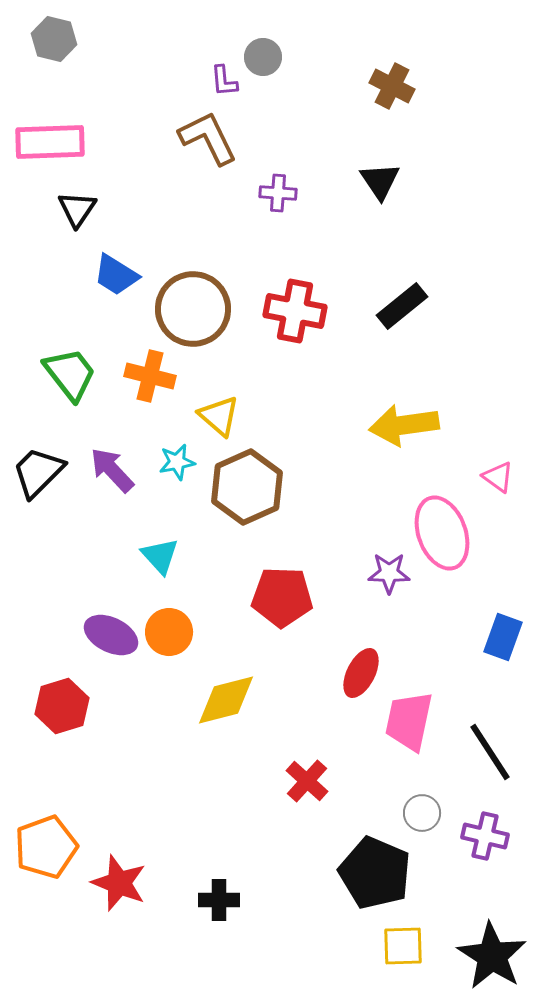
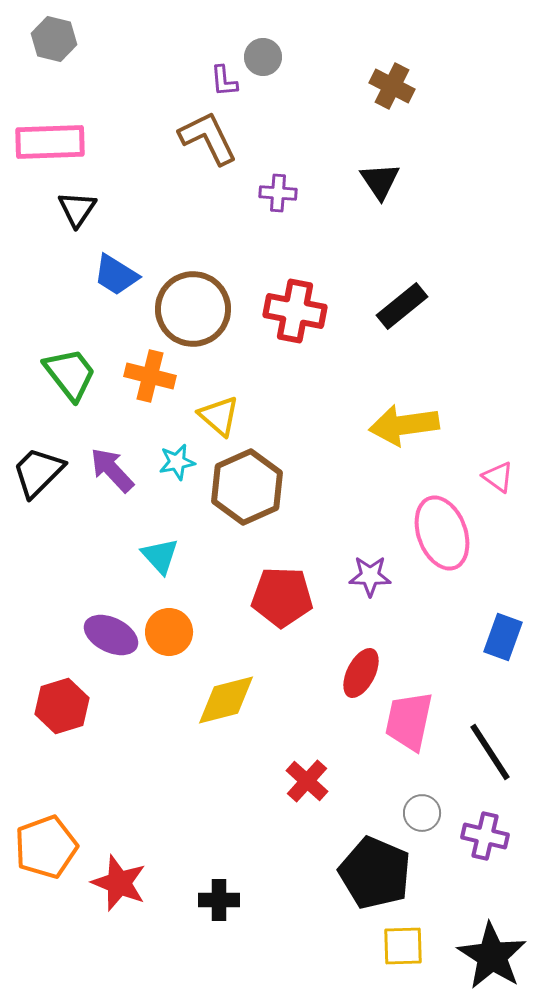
purple star at (389, 573): moved 19 px left, 3 px down
